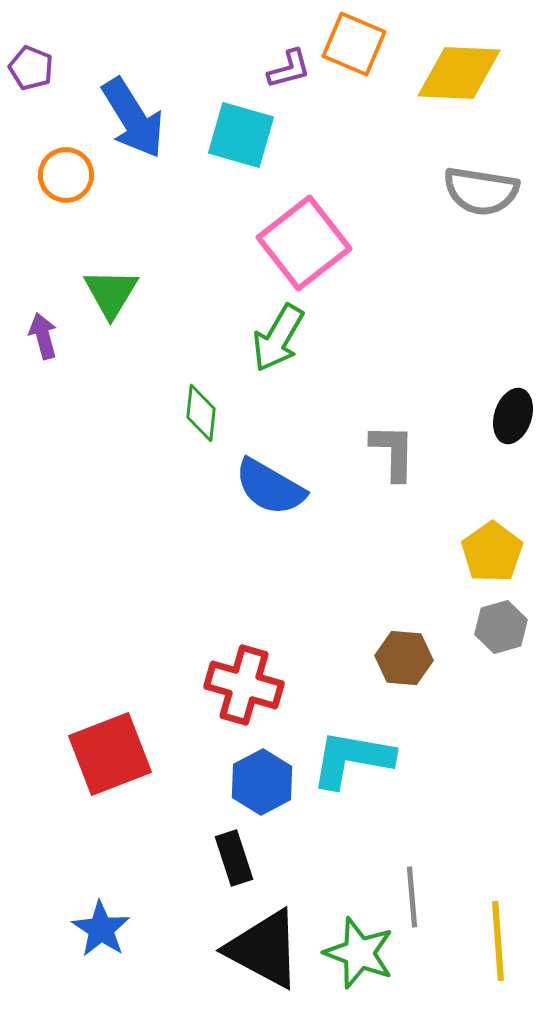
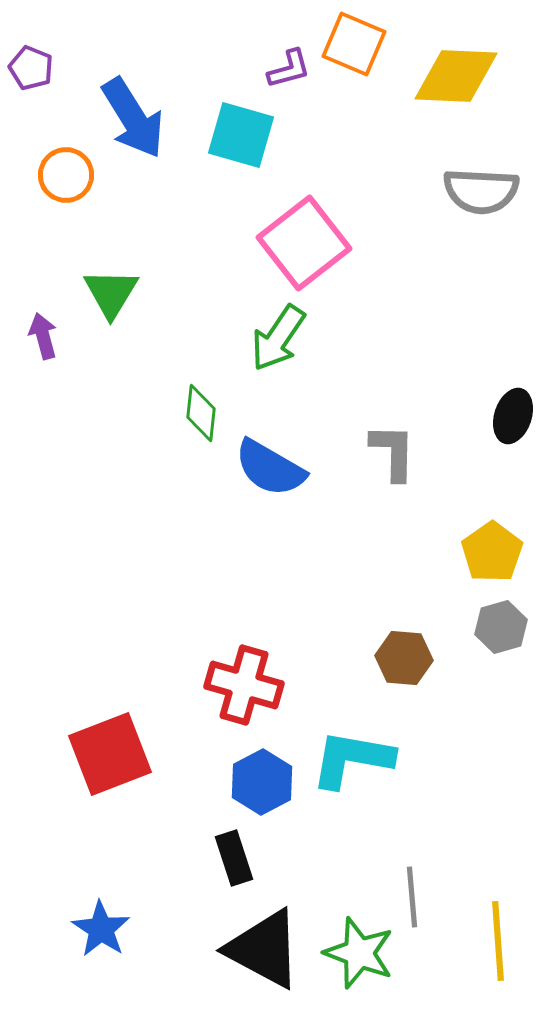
yellow diamond: moved 3 px left, 3 px down
gray semicircle: rotated 6 degrees counterclockwise
green arrow: rotated 4 degrees clockwise
blue semicircle: moved 19 px up
